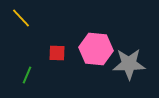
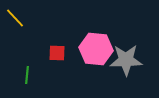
yellow line: moved 6 px left
gray star: moved 3 px left, 4 px up
green line: rotated 18 degrees counterclockwise
